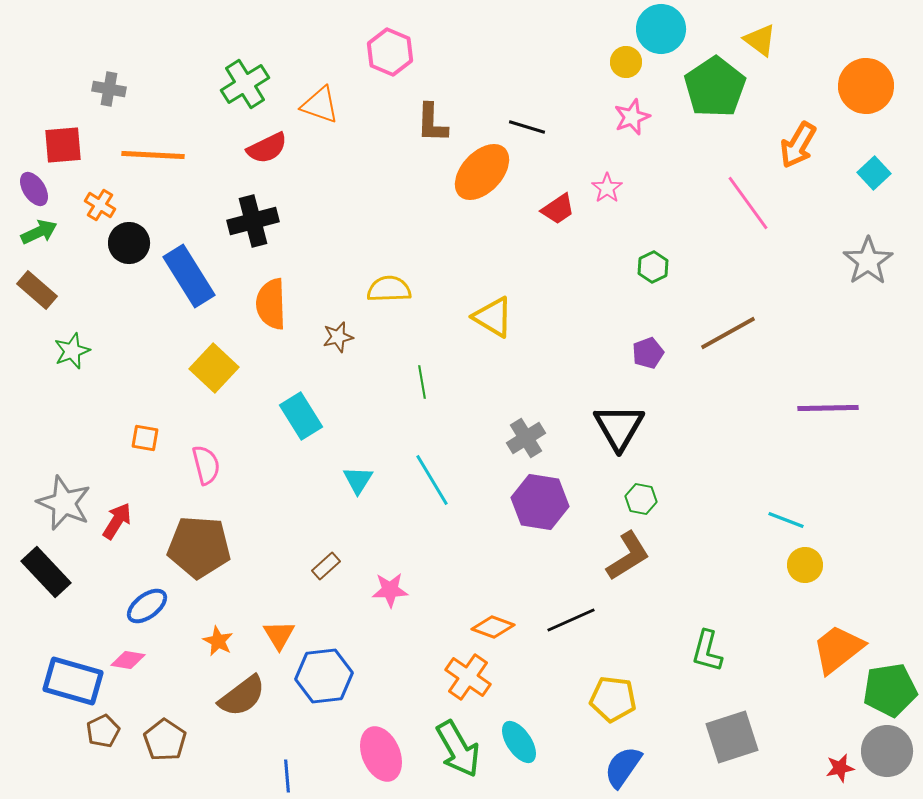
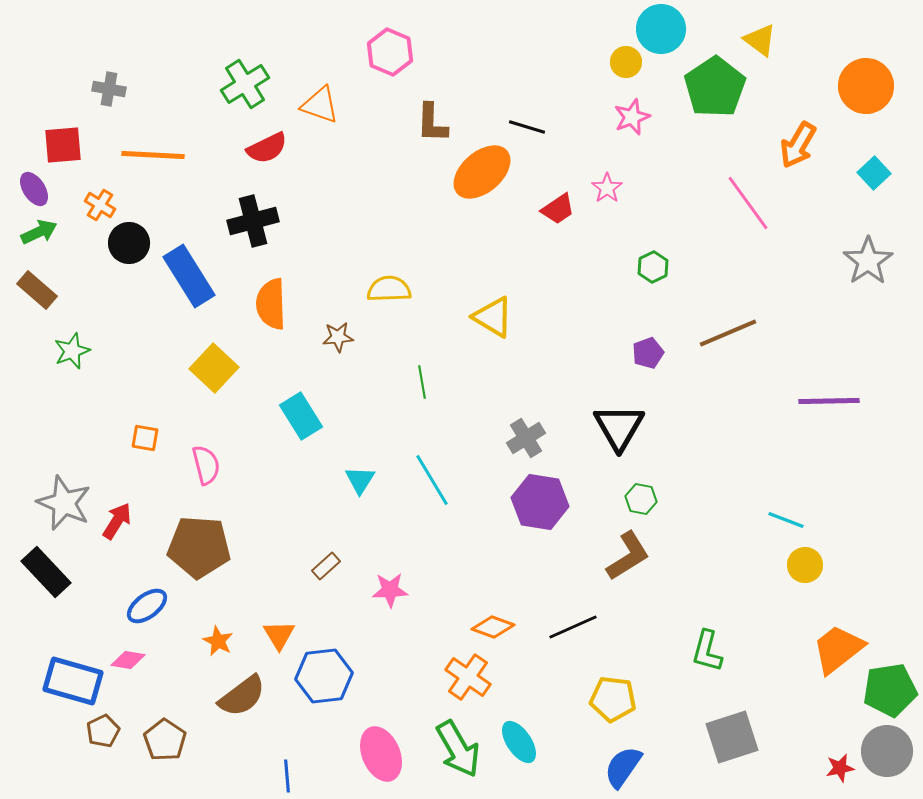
orange ellipse at (482, 172): rotated 6 degrees clockwise
brown line at (728, 333): rotated 6 degrees clockwise
brown star at (338, 337): rotated 8 degrees clockwise
purple line at (828, 408): moved 1 px right, 7 px up
cyan triangle at (358, 480): moved 2 px right
black line at (571, 620): moved 2 px right, 7 px down
